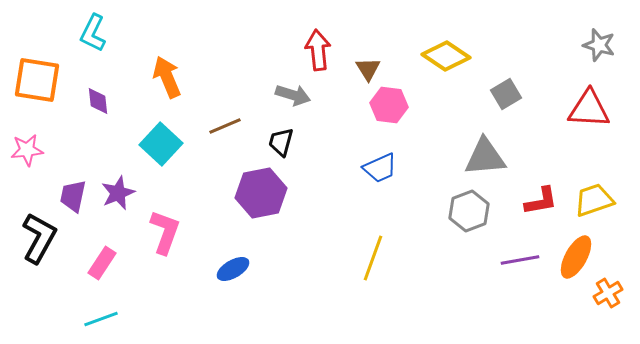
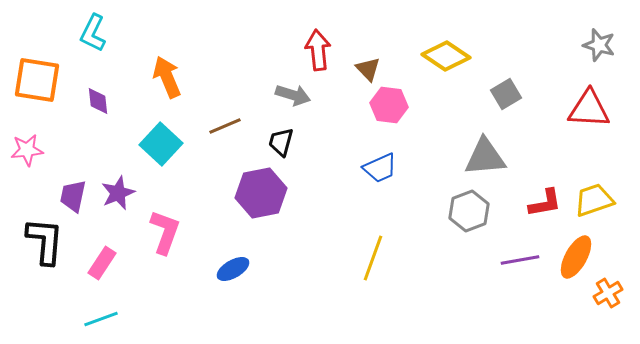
brown triangle: rotated 12 degrees counterclockwise
red L-shape: moved 4 px right, 2 px down
black L-shape: moved 6 px right, 3 px down; rotated 24 degrees counterclockwise
